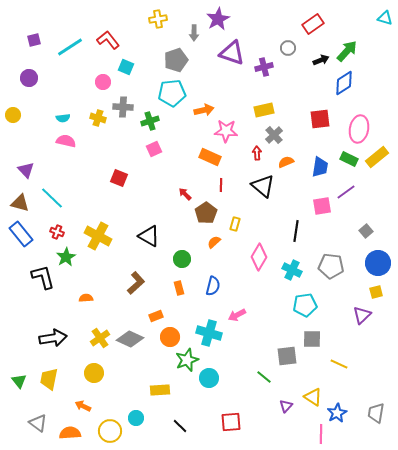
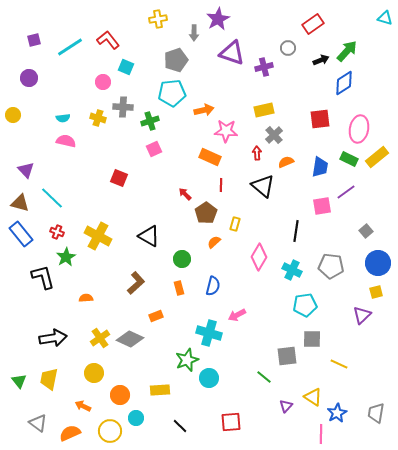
orange circle at (170, 337): moved 50 px left, 58 px down
orange semicircle at (70, 433): rotated 20 degrees counterclockwise
